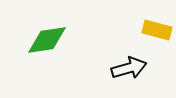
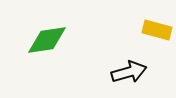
black arrow: moved 4 px down
